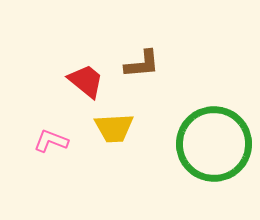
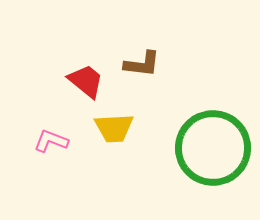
brown L-shape: rotated 12 degrees clockwise
green circle: moved 1 px left, 4 px down
